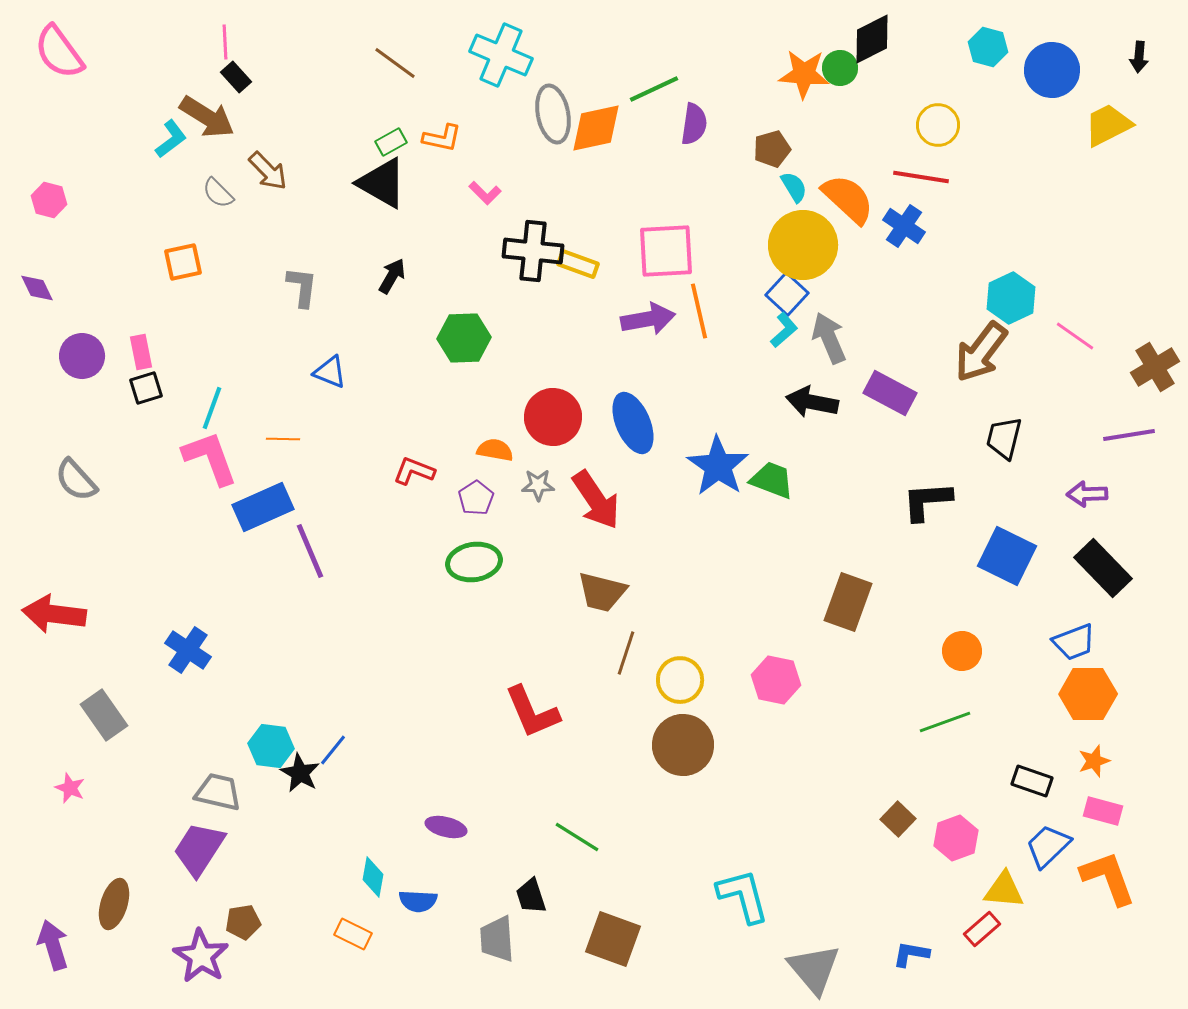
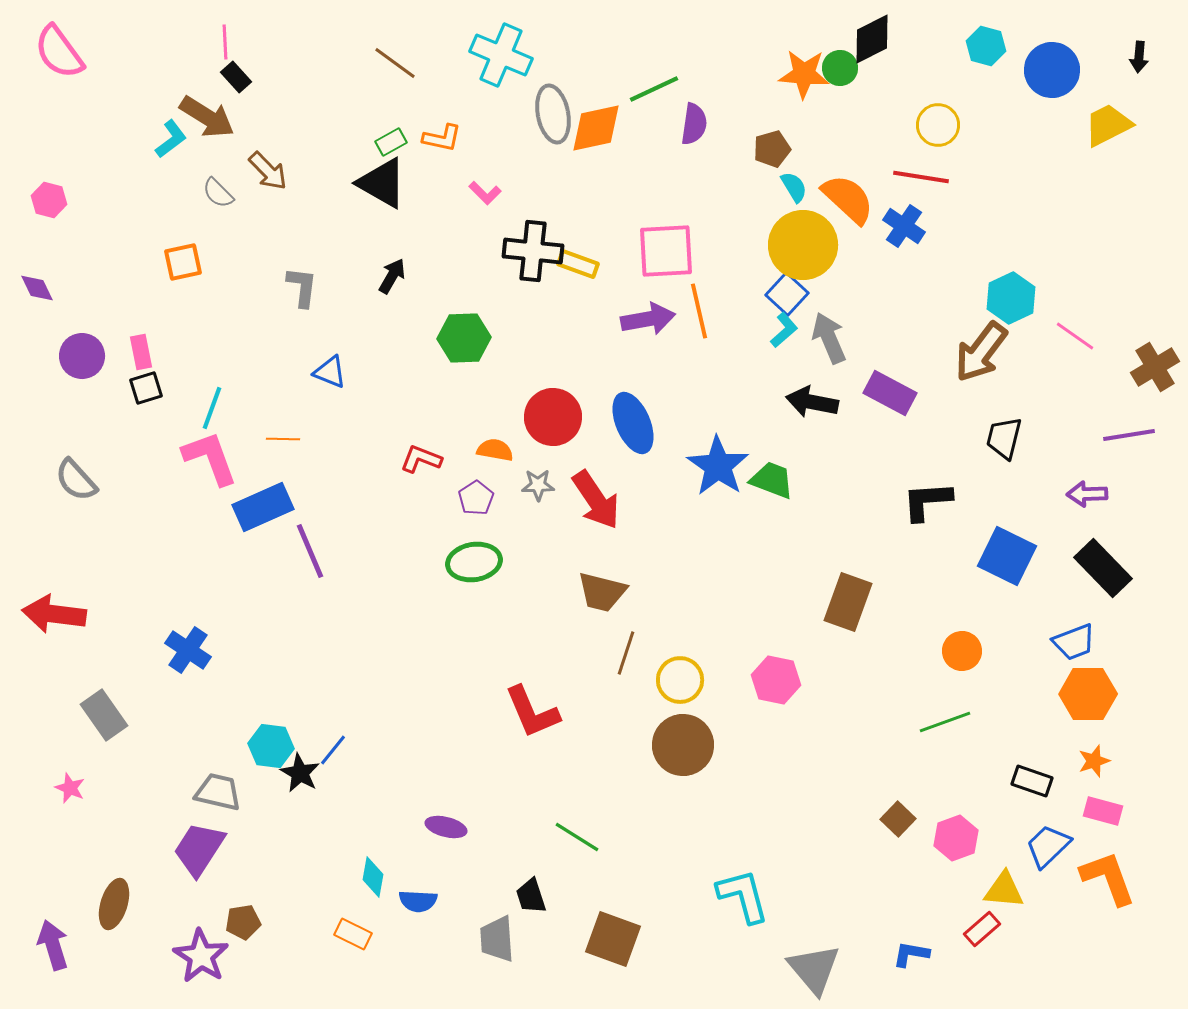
cyan hexagon at (988, 47): moved 2 px left, 1 px up
red L-shape at (414, 471): moved 7 px right, 12 px up
